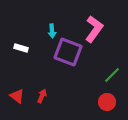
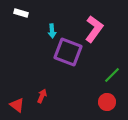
white rectangle: moved 35 px up
red triangle: moved 9 px down
